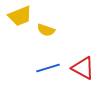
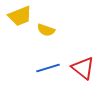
red triangle: rotated 10 degrees clockwise
